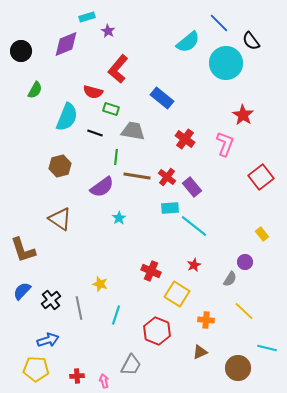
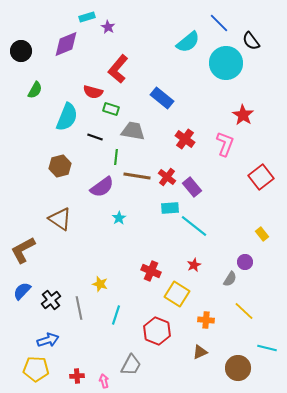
purple star at (108, 31): moved 4 px up
black line at (95, 133): moved 4 px down
brown L-shape at (23, 250): rotated 80 degrees clockwise
